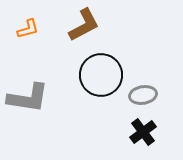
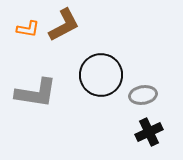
brown L-shape: moved 20 px left
orange L-shape: rotated 25 degrees clockwise
gray L-shape: moved 8 px right, 5 px up
black cross: moved 6 px right; rotated 12 degrees clockwise
